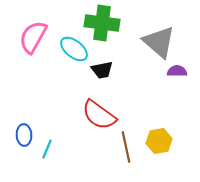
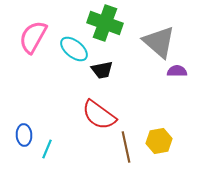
green cross: moved 3 px right; rotated 12 degrees clockwise
